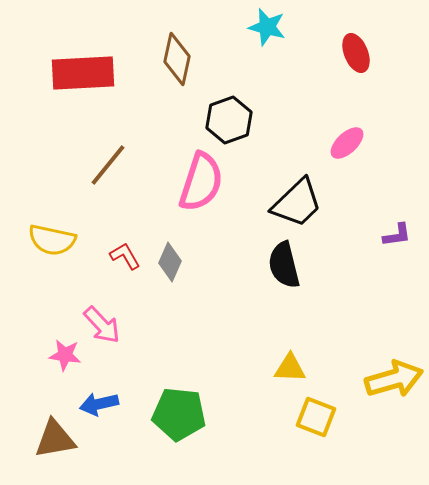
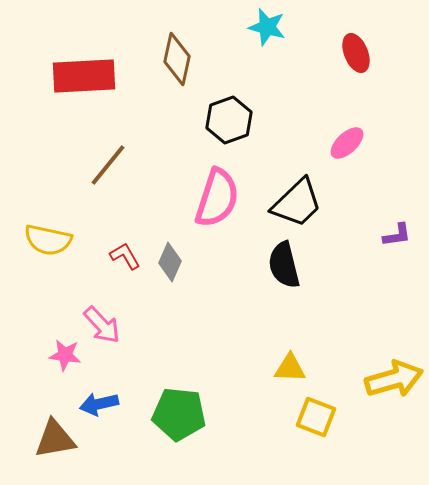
red rectangle: moved 1 px right, 3 px down
pink semicircle: moved 16 px right, 16 px down
yellow semicircle: moved 4 px left
